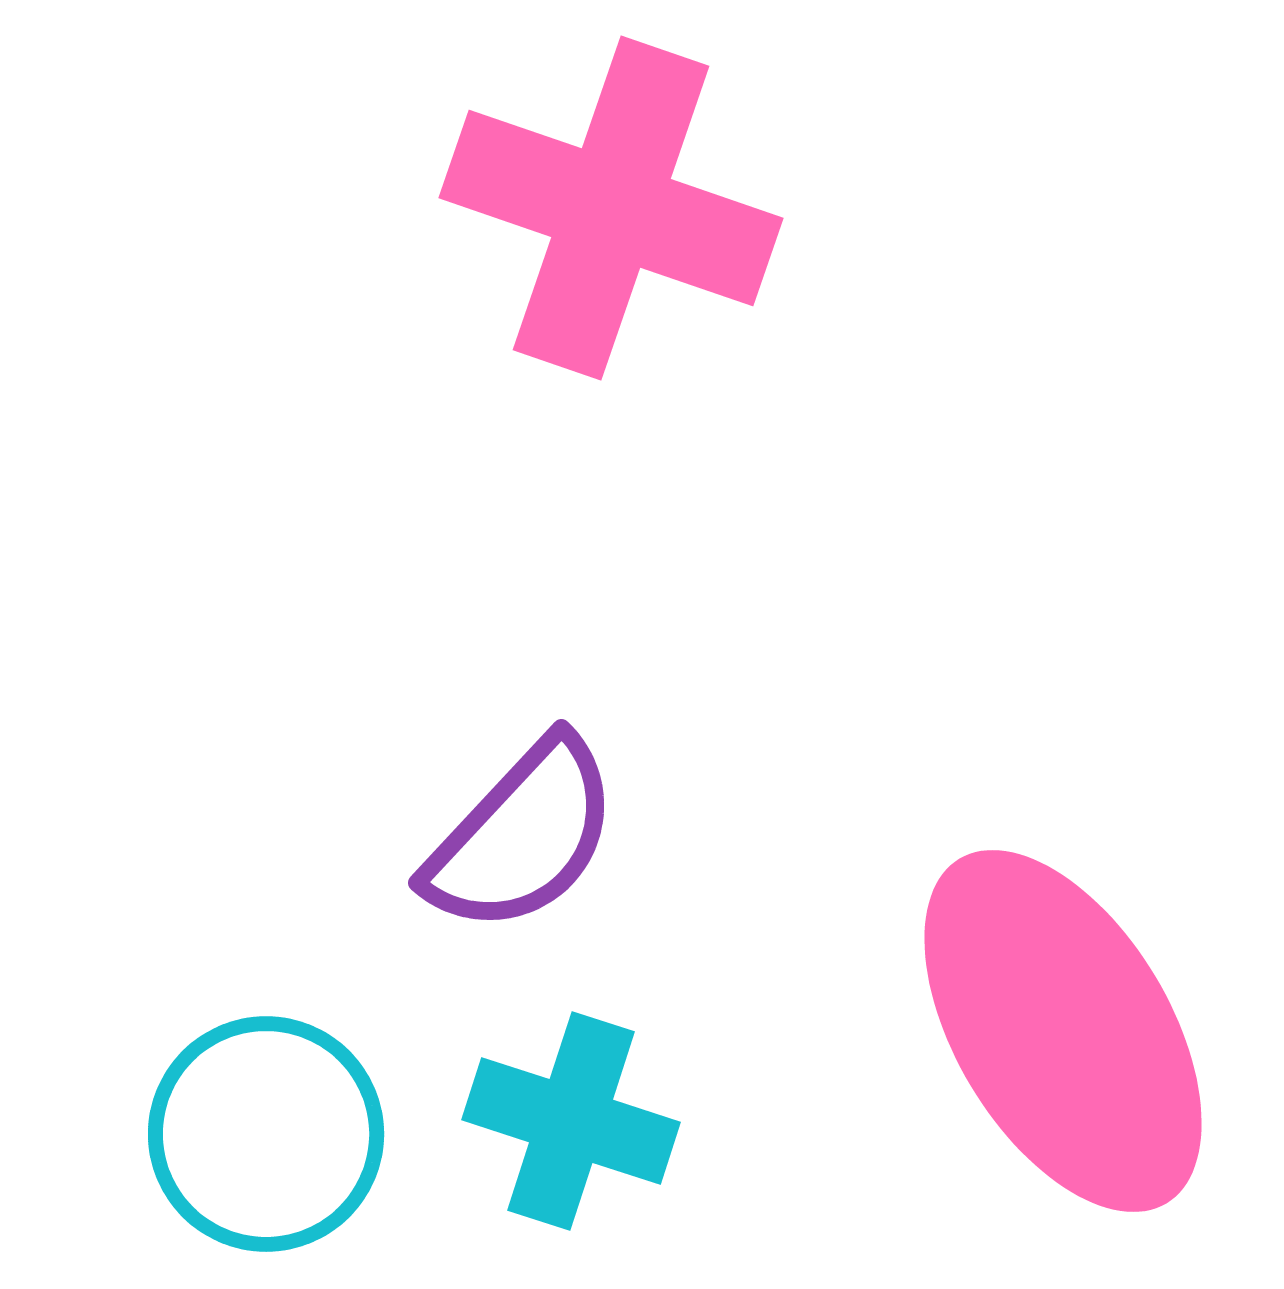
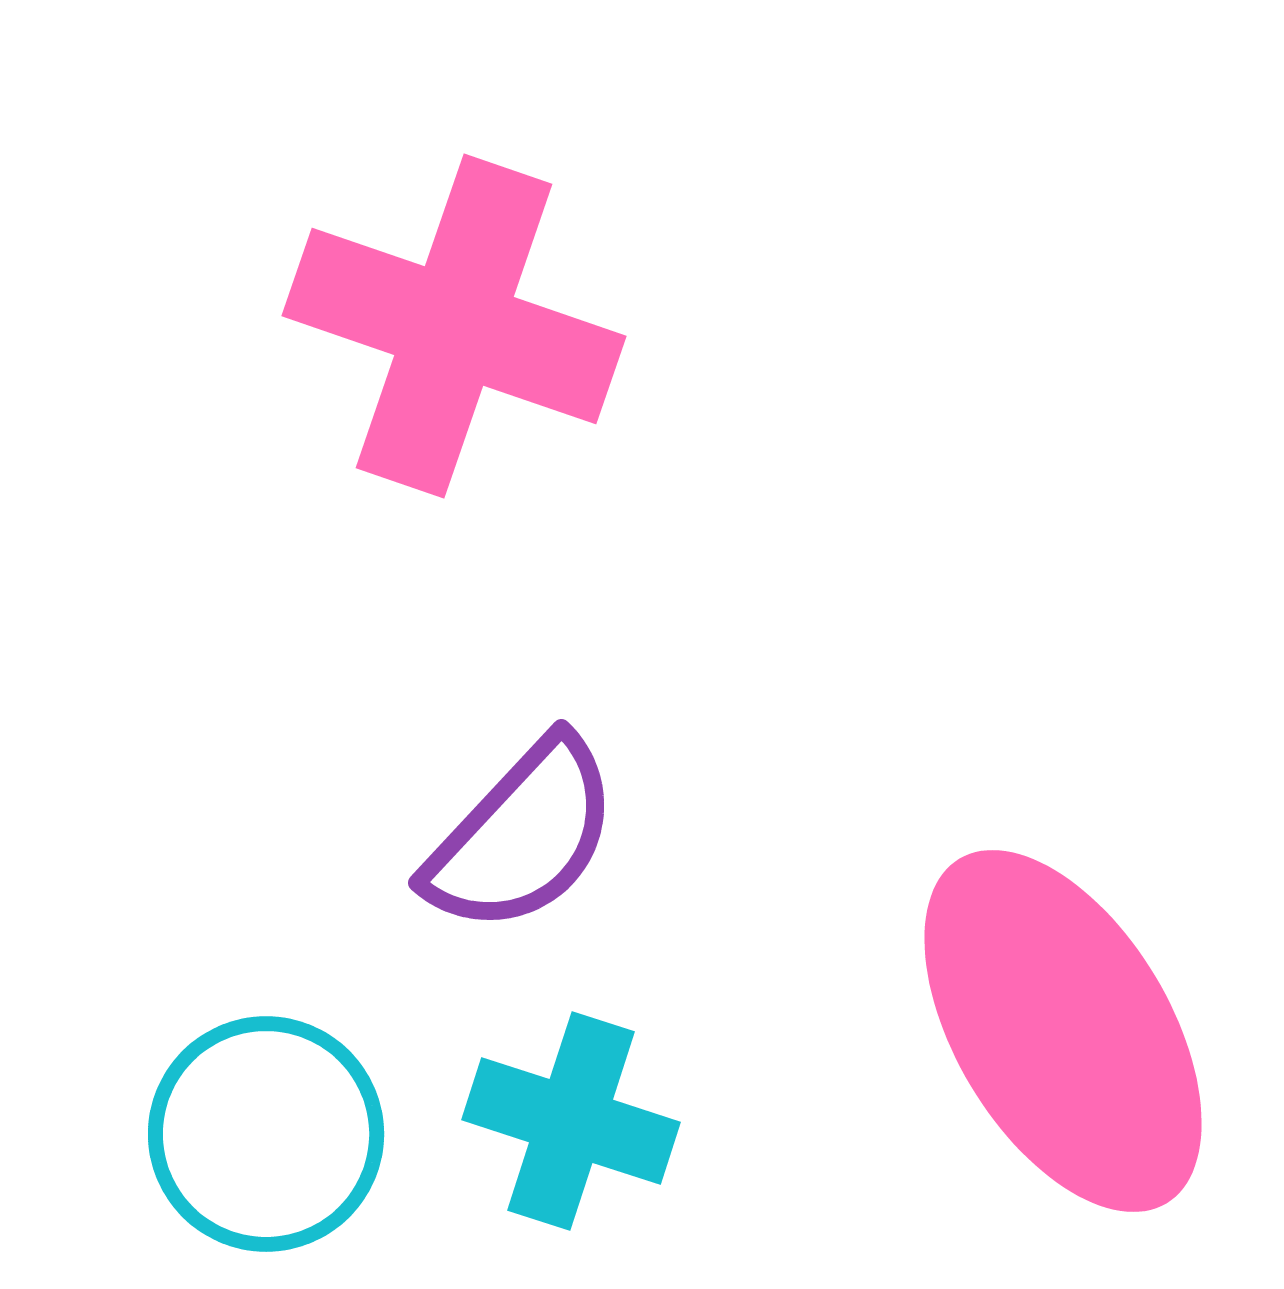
pink cross: moved 157 px left, 118 px down
